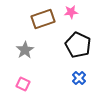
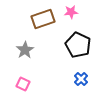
blue cross: moved 2 px right, 1 px down
